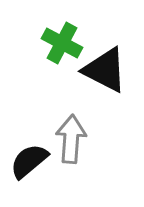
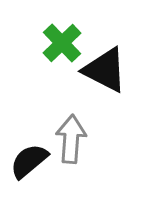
green cross: rotated 18 degrees clockwise
